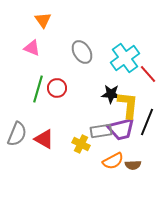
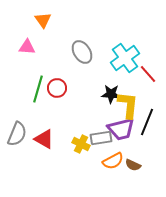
pink triangle: moved 5 px left, 1 px up; rotated 18 degrees counterclockwise
gray rectangle: moved 7 px down
brown semicircle: rotated 28 degrees clockwise
